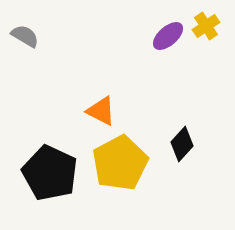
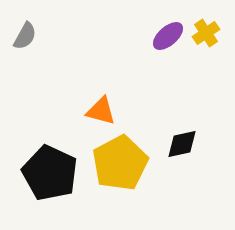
yellow cross: moved 7 px down
gray semicircle: rotated 88 degrees clockwise
orange triangle: rotated 12 degrees counterclockwise
black diamond: rotated 36 degrees clockwise
